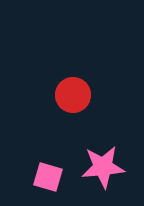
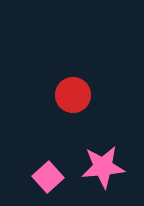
pink square: rotated 32 degrees clockwise
